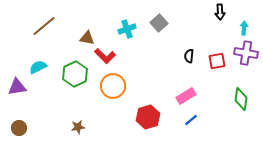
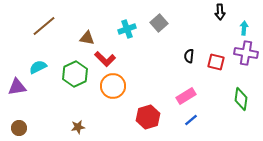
red L-shape: moved 3 px down
red square: moved 1 px left, 1 px down; rotated 24 degrees clockwise
